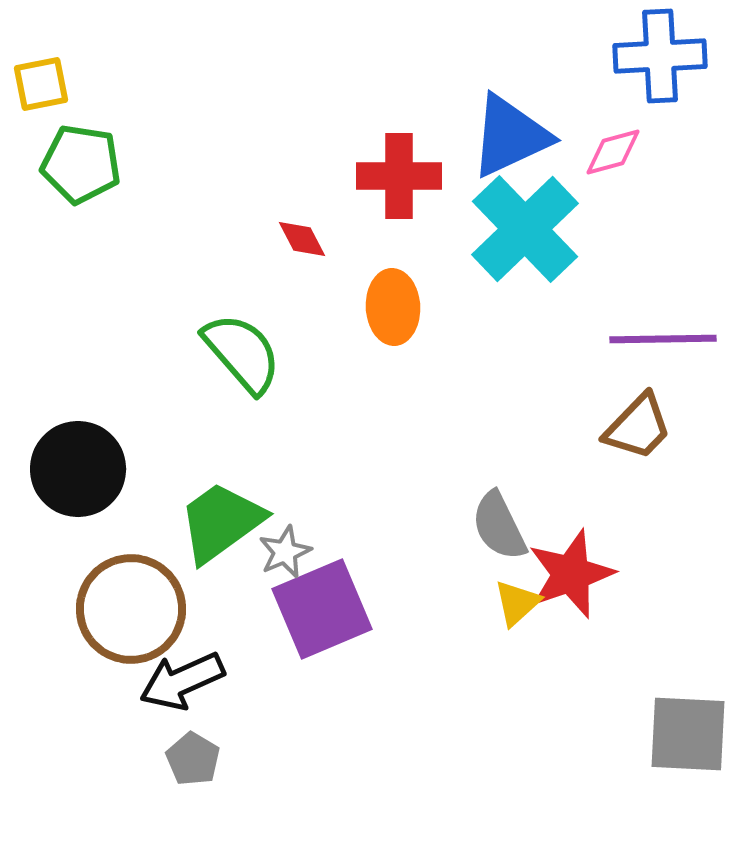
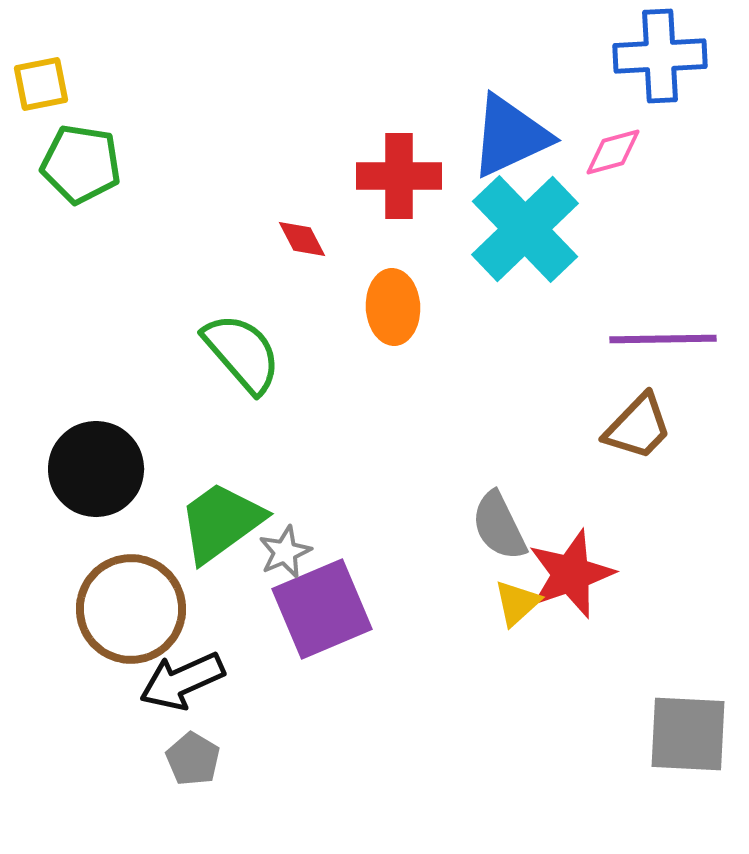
black circle: moved 18 px right
